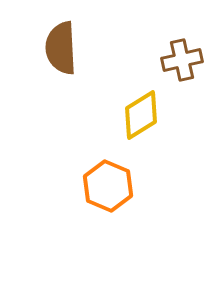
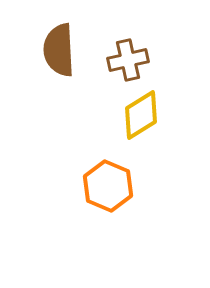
brown semicircle: moved 2 px left, 2 px down
brown cross: moved 54 px left
